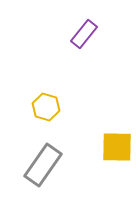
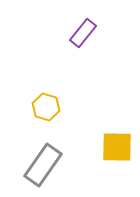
purple rectangle: moved 1 px left, 1 px up
